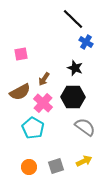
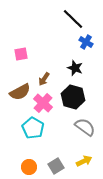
black hexagon: rotated 15 degrees clockwise
gray square: rotated 14 degrees counterclockwise
